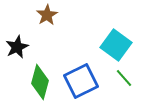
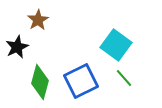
brown star: moved 9 px left, 5 px down
